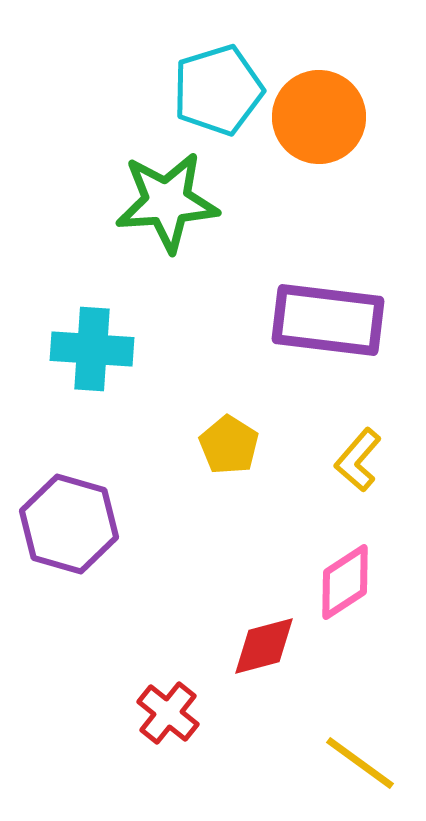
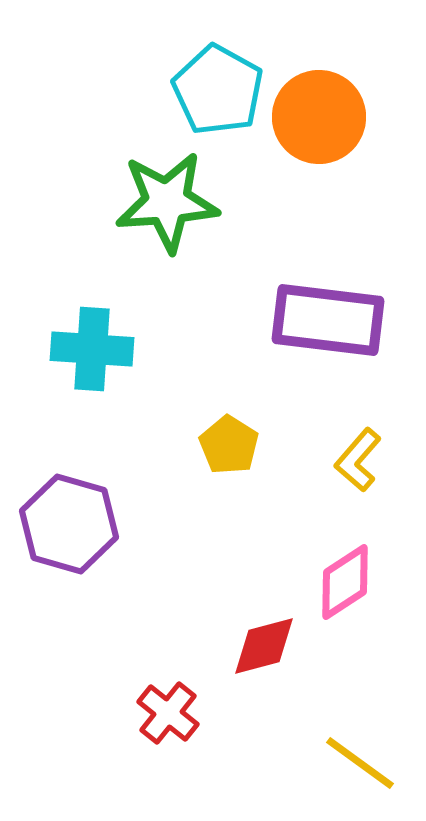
cyan pentagon: rotated 26 degrees counterclockwise
